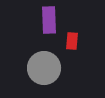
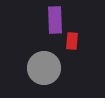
purple rectangle: moved 6 px right
